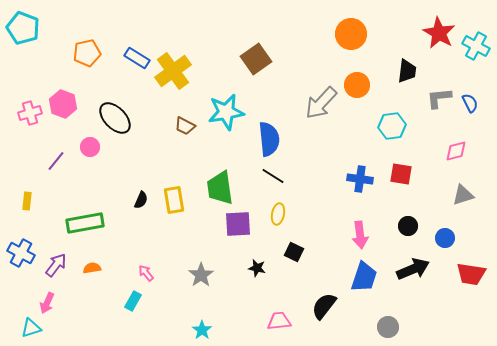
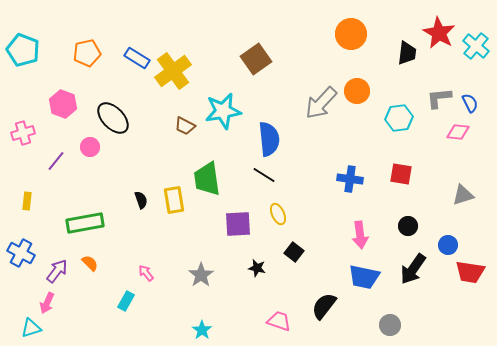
cyan pentagon at (23, 28): moved 22 px down
cyan cross at (476, 46): rotated 12 degrees clockwise
black trapezoid at (407, 71): moved 18 px up
orange circle at (357, 85): moved 6 px down
cyan star at (226, 112): moved 3 px left, 1 px up
pink cross at (30, 113): moved 7 px left, 20 px down
black ellipse at (115, 118): moved 2 px left
cyan hexagon at (392, 126): moved 7 px right, 8 px up
pink diamond at (456, 151): moved 2 px right, 19 px up; rotated 20 degrees clockwise
black line at (273, 176): moved 9 px left, 1 px up
blue cross at (360, 179): moved 10 px left
green trapezoid at (220, 188): moved 13 px left, 9 px up
black semicircle at (141, 200): rotated 42 degrees counterclockwise
yellow ellipse at (278, 214): rotated 35 degrees counterclockwise
blue circle at (445, 238): moved 3 px right, 7 px down
black square at (294, 252): rotated 12 degrees clockwise
purple arrow at (56, 265): moved 1 px right, 6 px down
orange semicircle at (92, 268): moved 2 px left, 5 px up; rotated 54 degrees clockwise
black arrow at (413, 269): rotated 148 degrees clockwise
red trapezoid at (471, 274): moved 1 px left, 2 px up
blue trapezoid at (364, 277): rotated 84 degrees clockwise
cyan rectangle at (133, 301): moved 7 px left
pink trapezoid at (279, 321): rotated 25 degrees clockwise
gray circle at (388, 327): moved 2 px right, 2 px up
